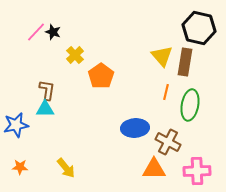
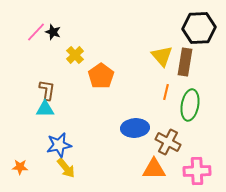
black hexagon: rotated 16 degrees counterclockwise
blue star: moved 43 px right, 20 px down
